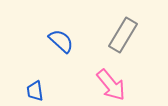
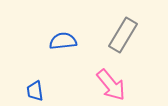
blue semicircle: moved 2 px right; rotated 48 degrees counterclockwise
